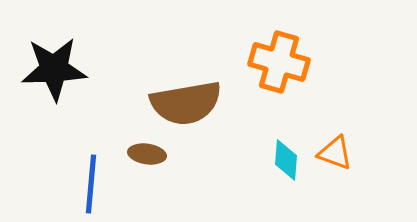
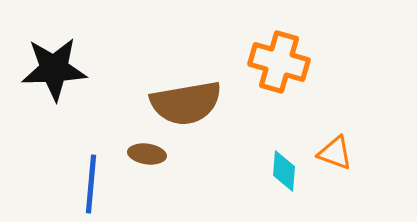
cyan diamond: moved 2 px left, 11 px down
